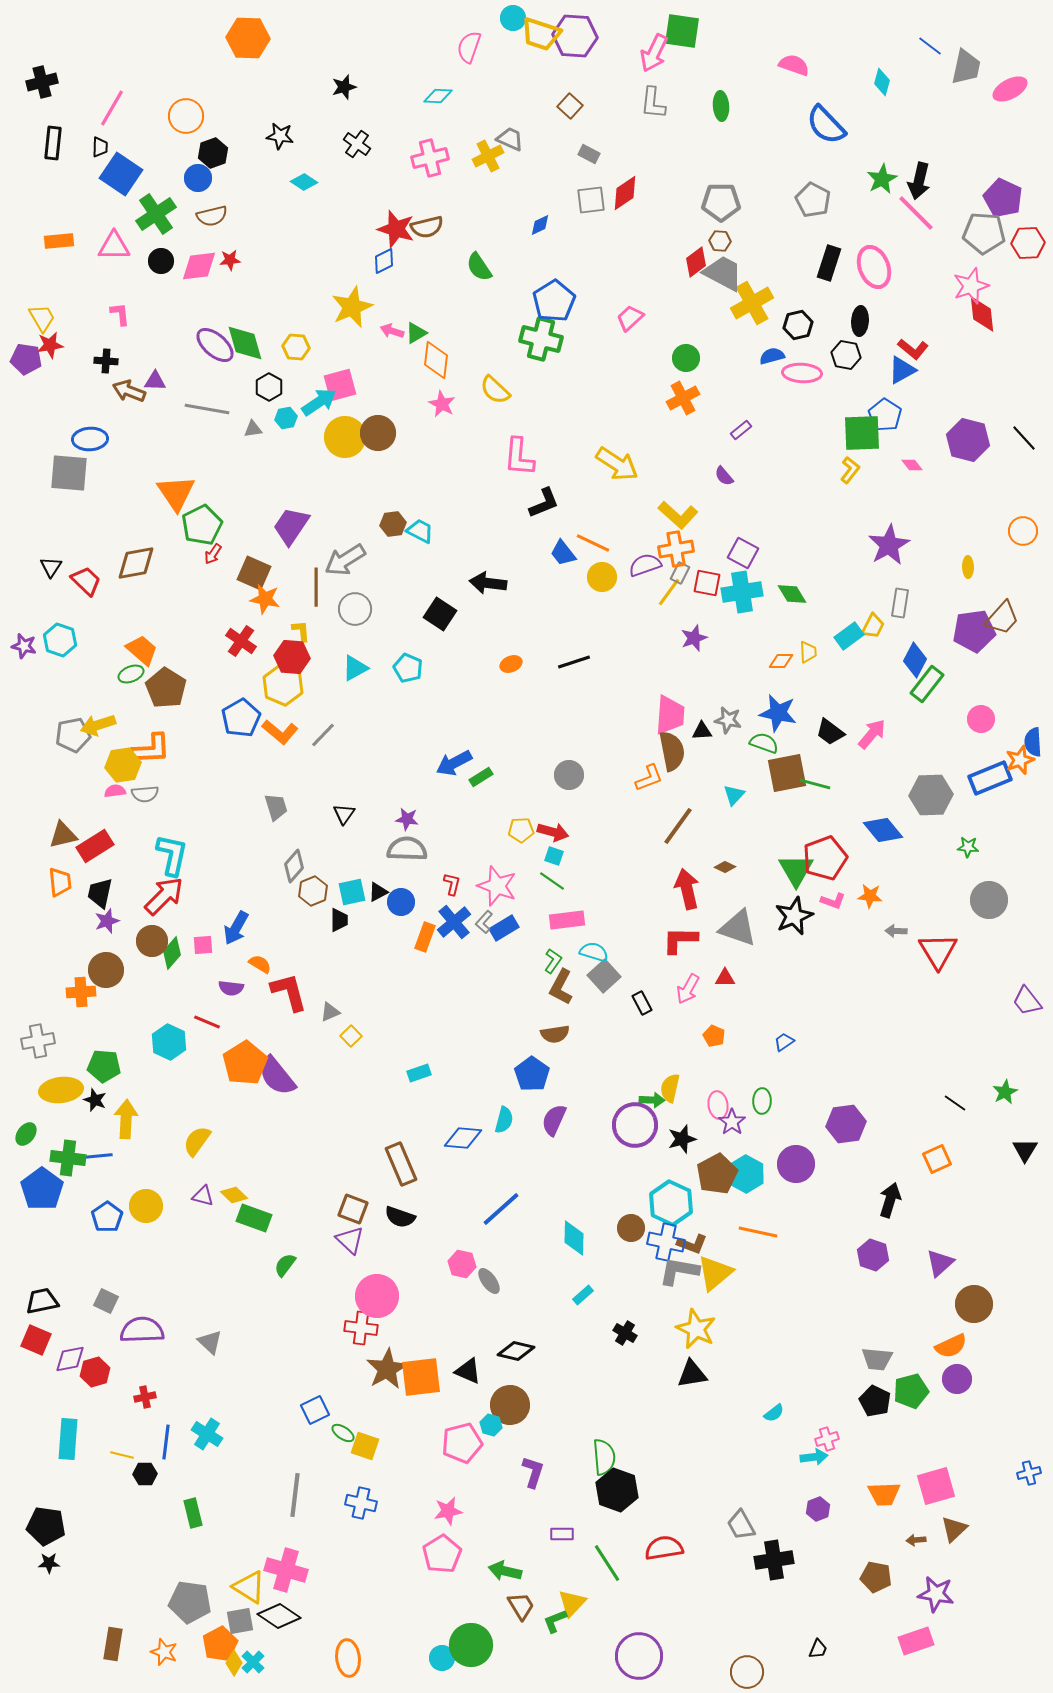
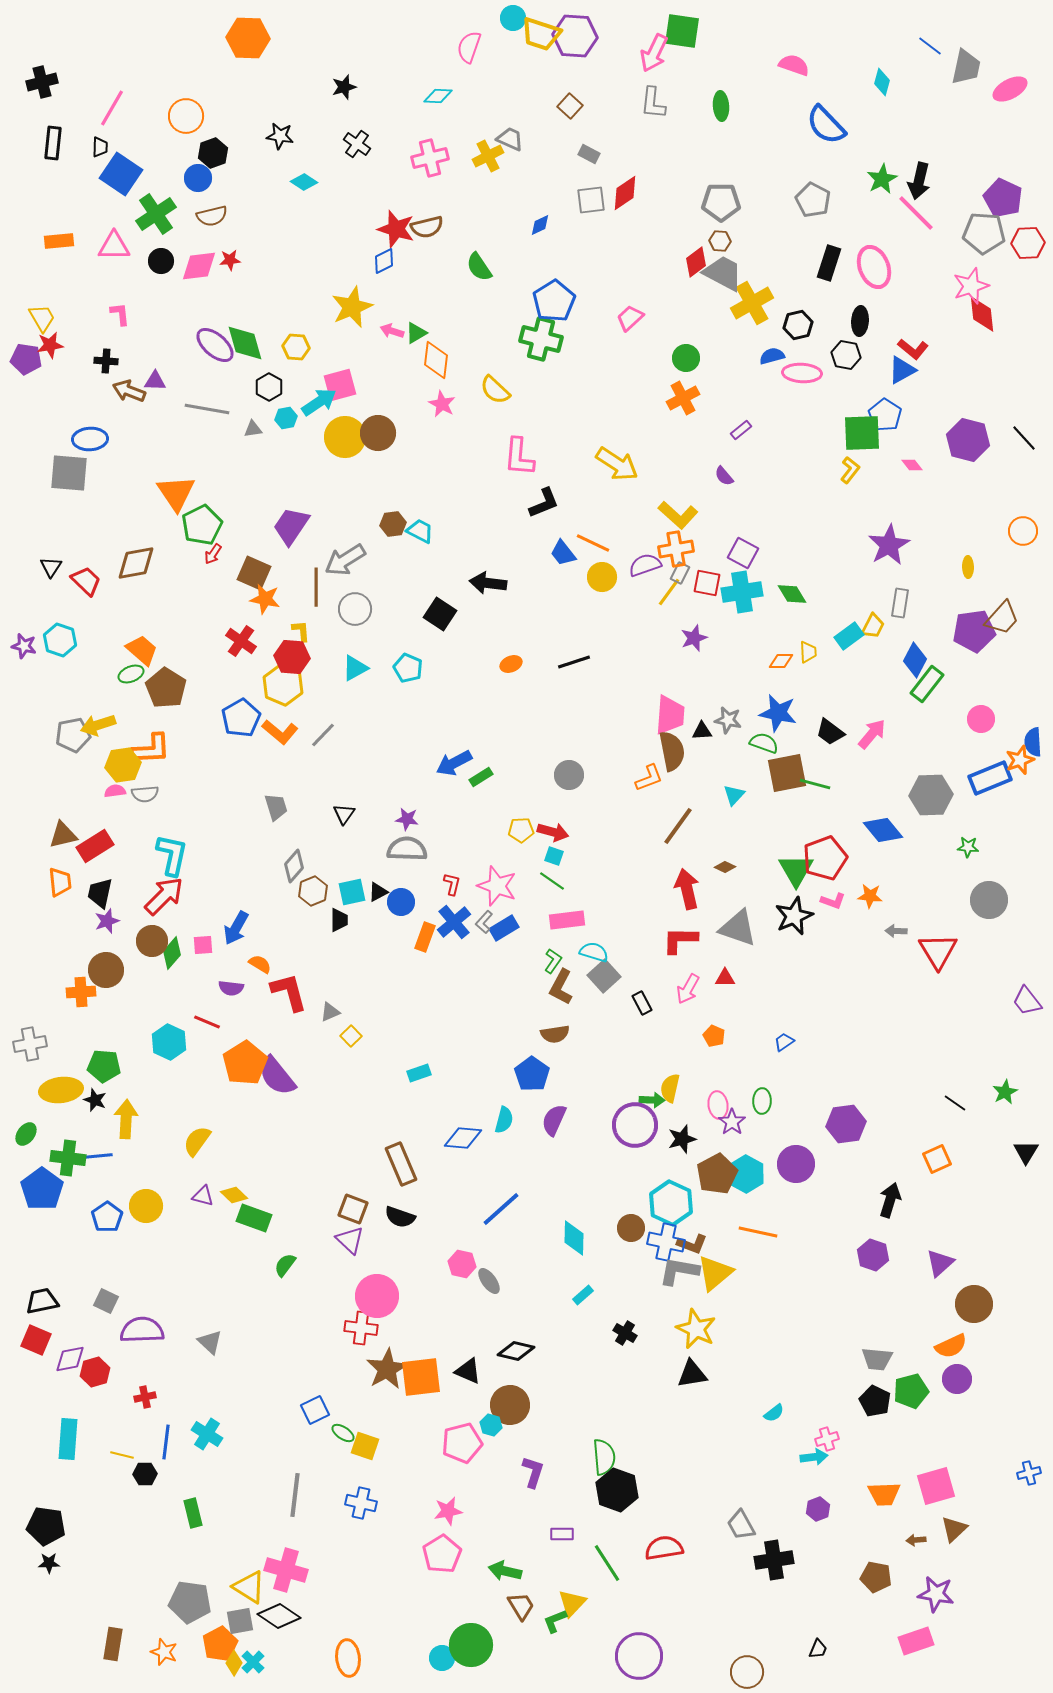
gray cross at (38, 1041): moved 8 px left, 3 px down
black triangle at (1025, 1150): moved 1 px right, 2 px down
